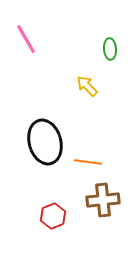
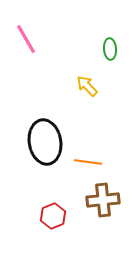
black ellipse: rotated 6 degrees clockwise
